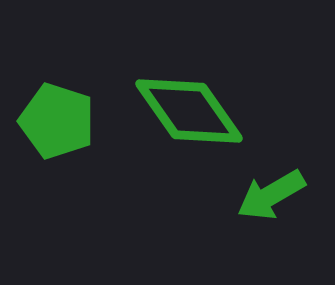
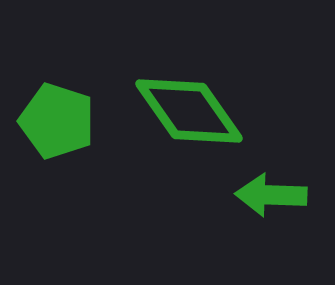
green arrow: rotated 32 degrees clockwise
